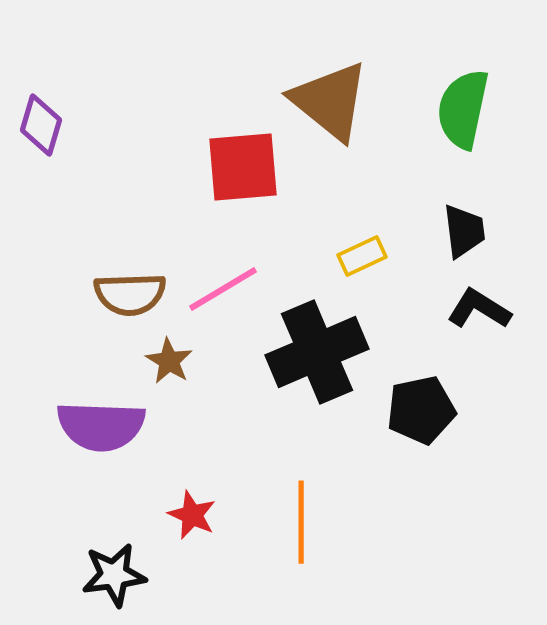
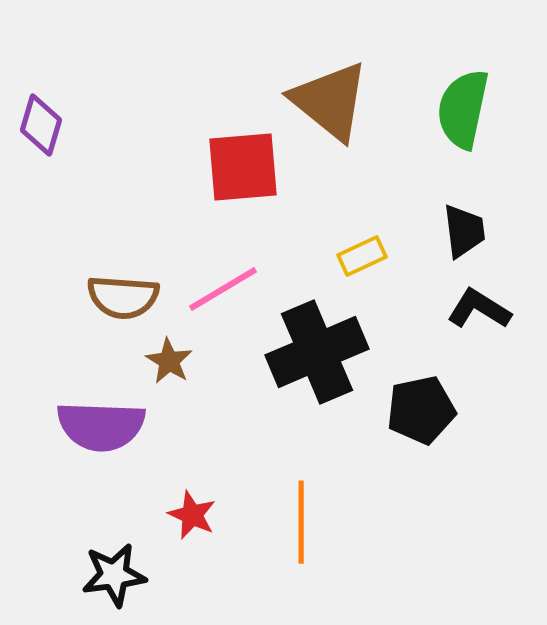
brown semicircle: moved 7 px left, 3 px down; rotated 6 degrees clockwise
